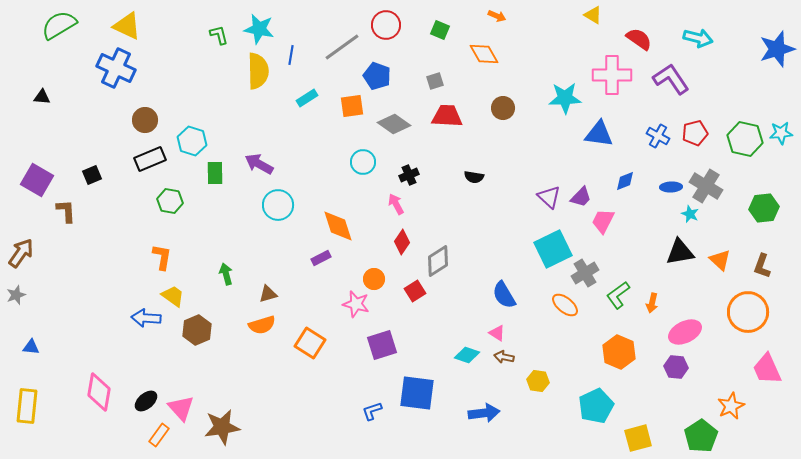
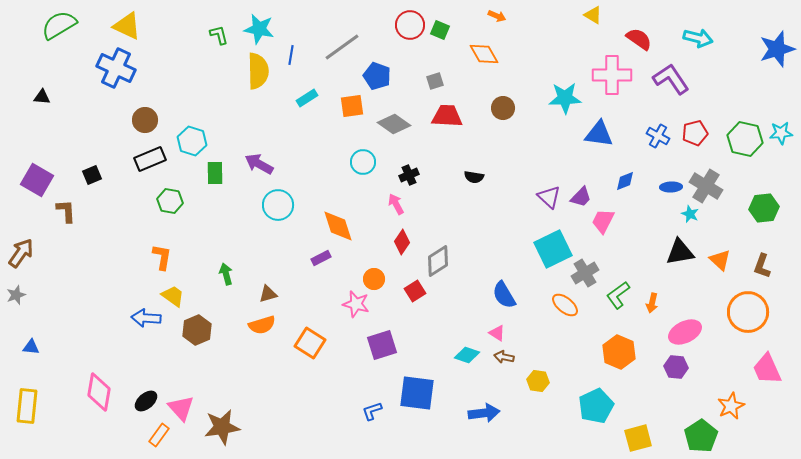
red circle at (386, 25): moved 24 px right
